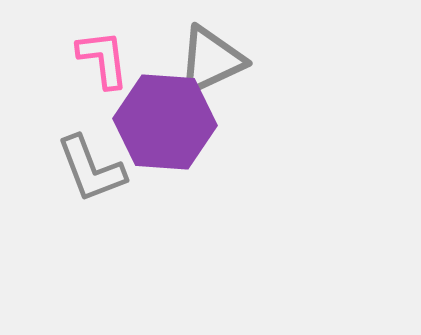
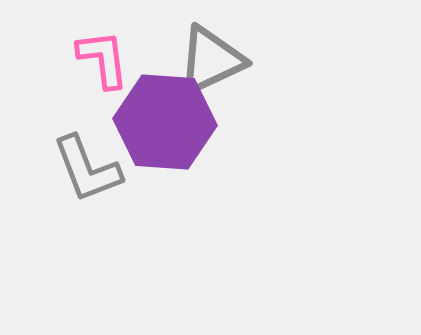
gray L-shape: moved 4 px left
